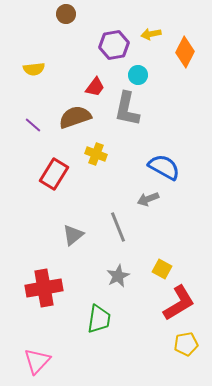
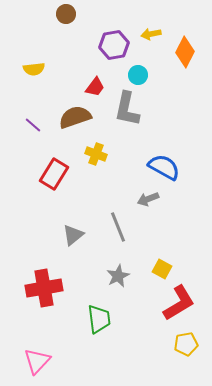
green trapezoid: rotated 16 degrees counterclockwise
